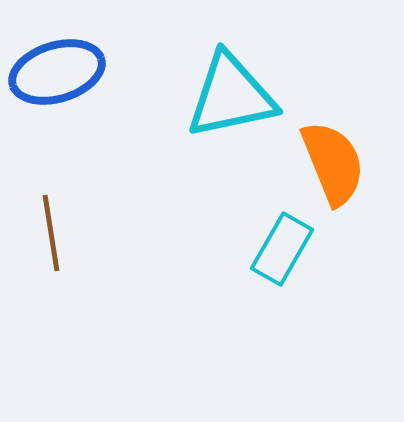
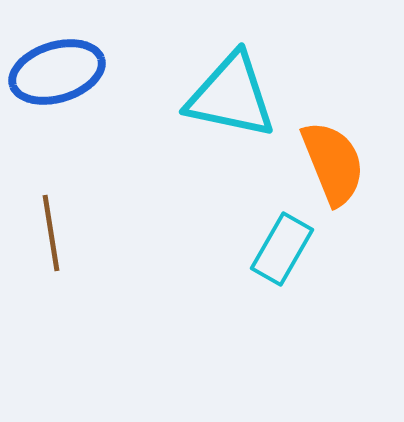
cyan triangle: rotated 24 degrees clockwise
